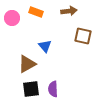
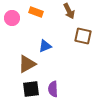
brown arrow: rotated 70 degrees clockwise
blue triangle: rotated 48 degrees clockwise
